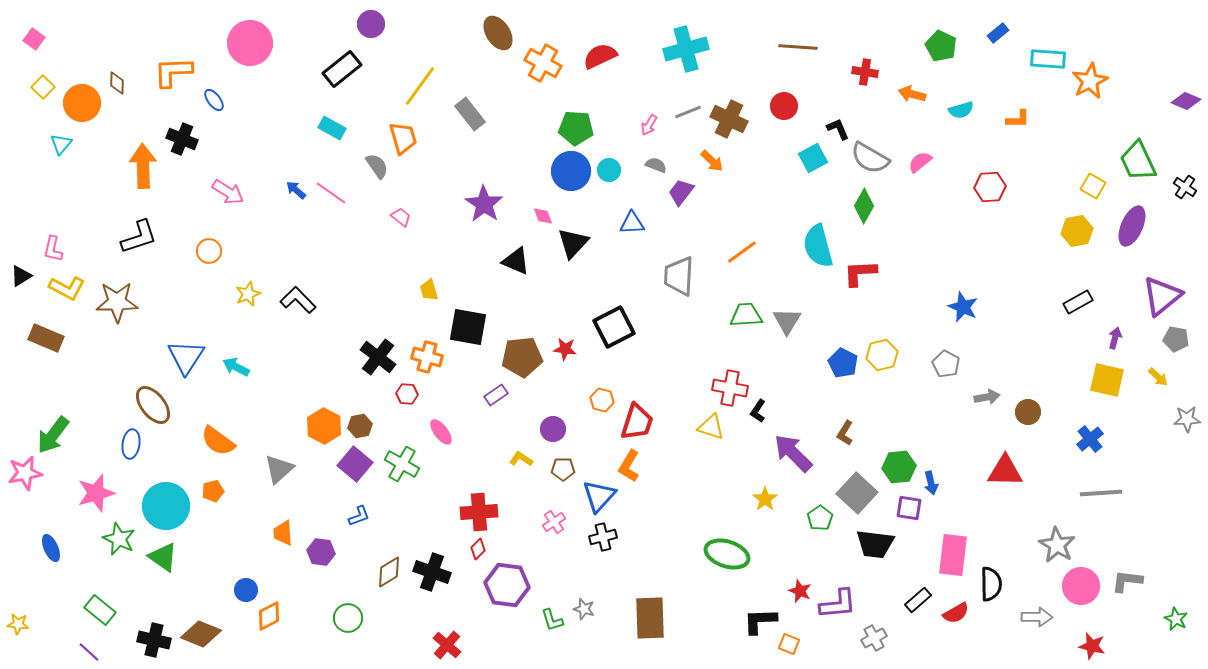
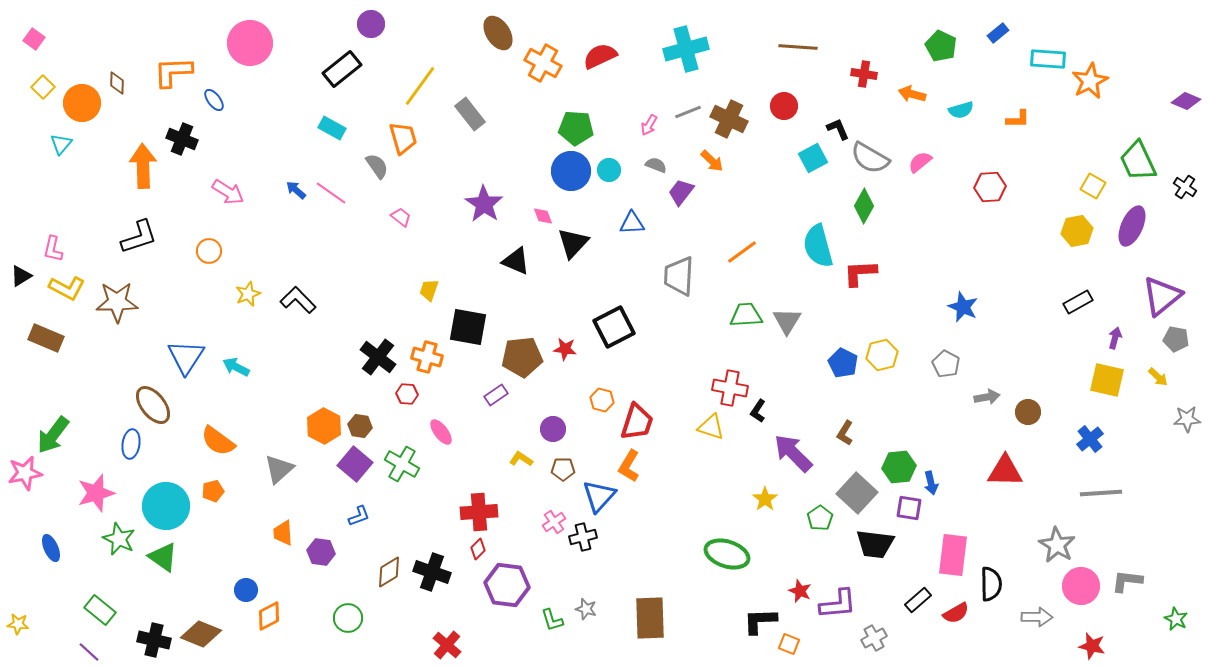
red cross at (865, 72): moved 1 px left, 2 px down
yellow trapezoid at (429, 290): rotated 35 degrees clockwise
brown hexagon at (360, 426): rotated 20 degrees clockwise
black cross at (603, 537): moved 20 px left
gray star at (584, 609): moved 2 px right
